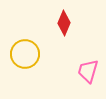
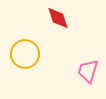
red diamond: moved 6 px left, 5 px up; rotated 40 degrees counterclockwise
